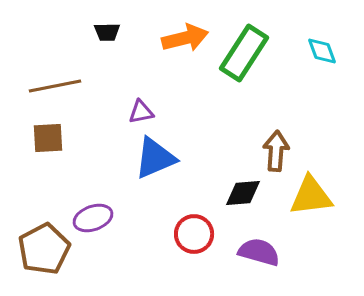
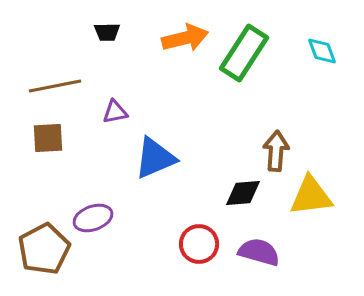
purple triangle: moved 26 px left
red circle: moved 5 px right, 10 px down
